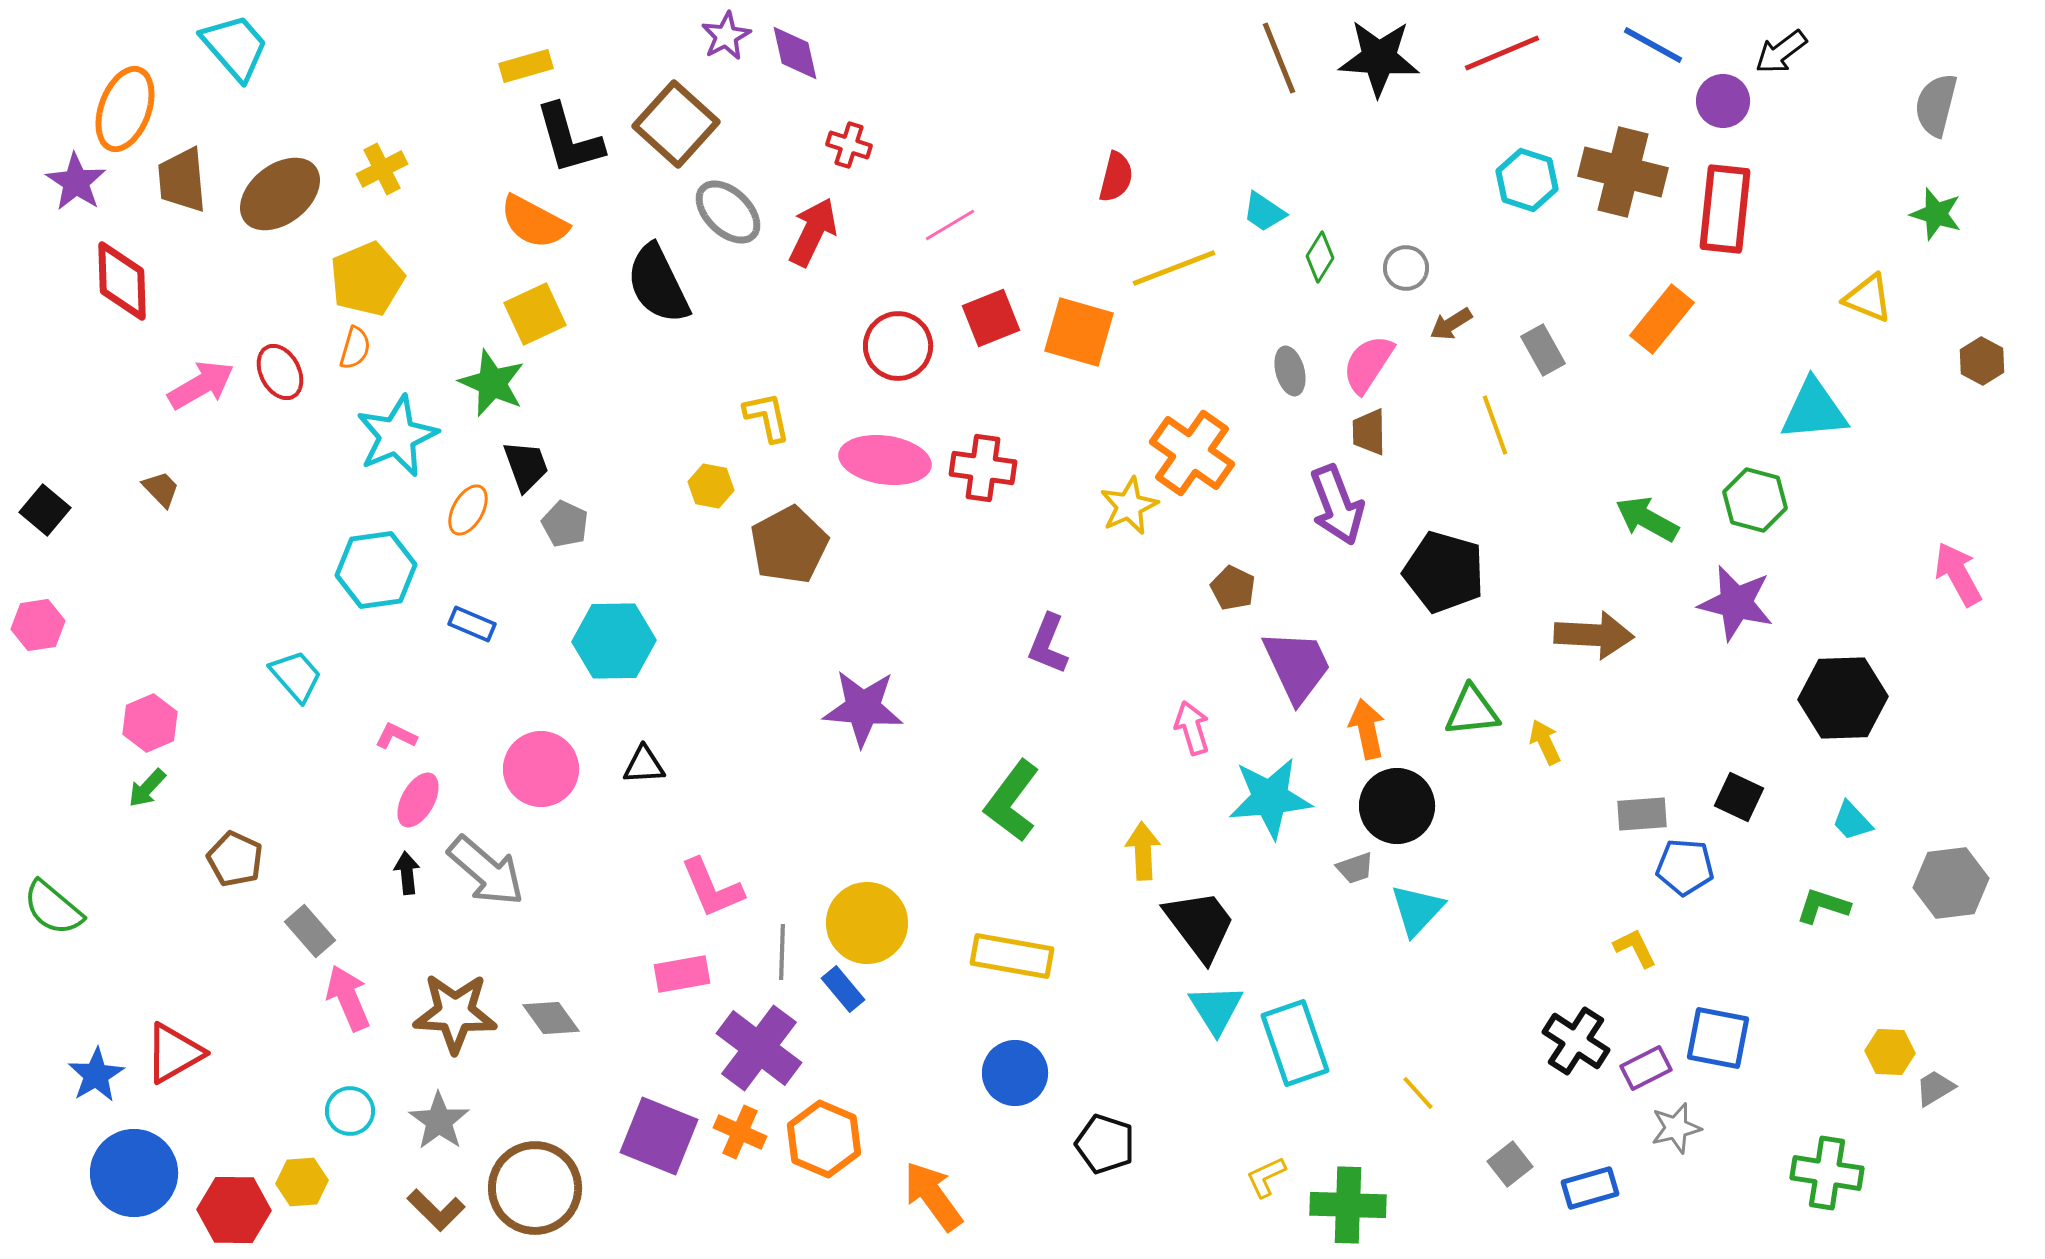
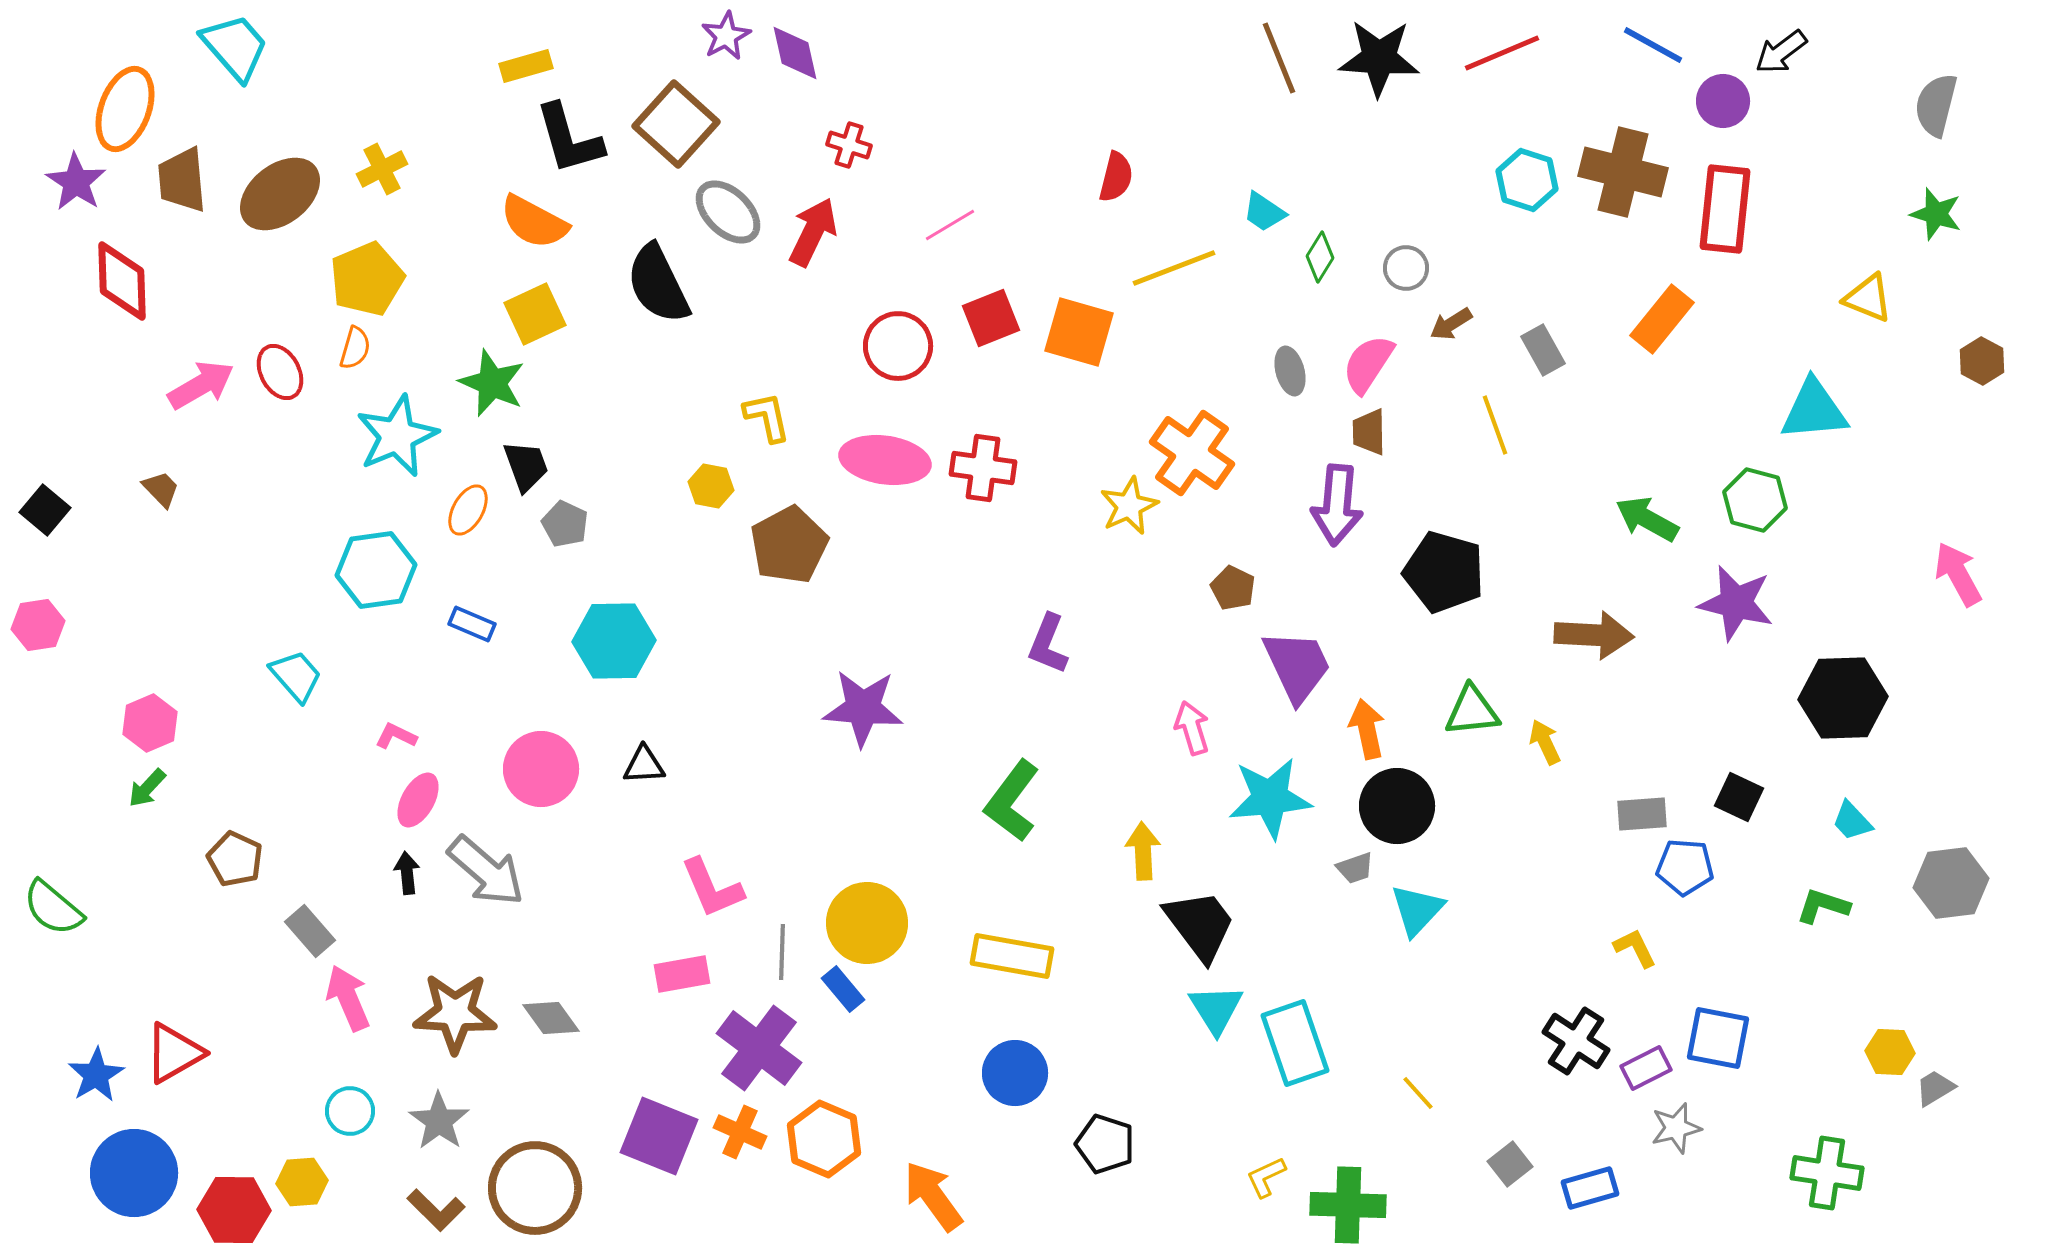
purple arrow at (1337, 505): rotated 26 degrees clockwise
